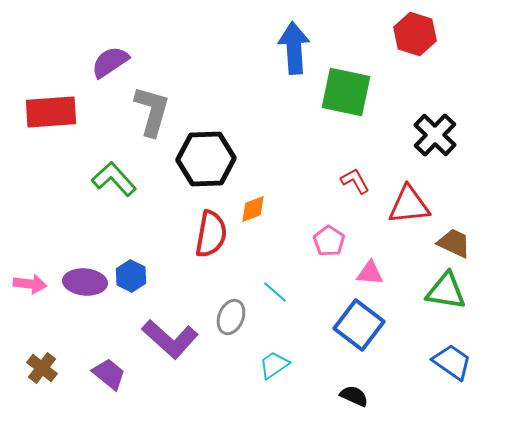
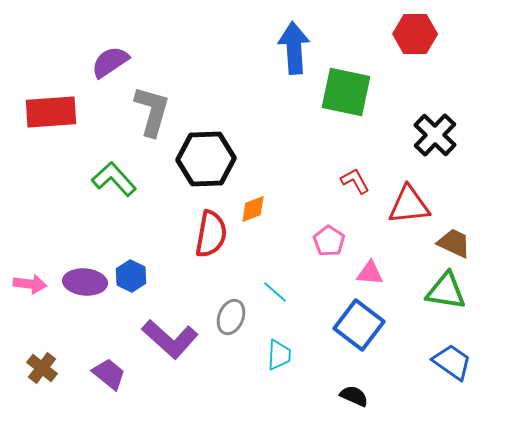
red hexagon: rotated 18 degrees counterclockwise
cyan trapezoid: moved 5 px right, 10 px up; rotated 128 degrees clockwise
